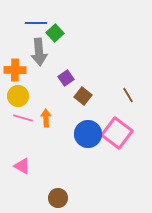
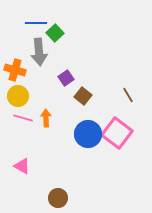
orange cross: rotated 15 degrees clockwise
